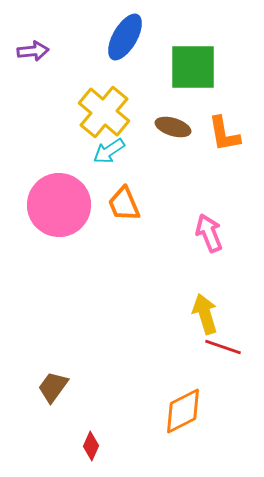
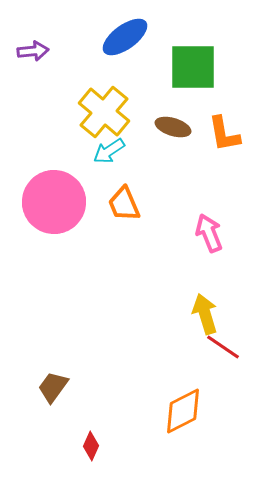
blue ellipse: rotated 24 degrees clockwise
pink circle: moved 5 px left, 3 px up
red line: rotated 15 degrees clockwise
